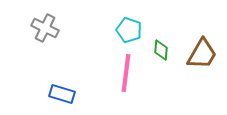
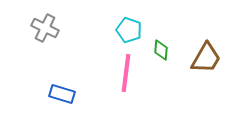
brown trapezoid: moved 4 px right, 4 px down
